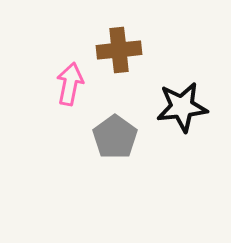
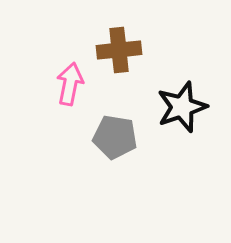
black star: rotated 12 degrees counterclockwise
gray pentagon: rotated 27 degrees counterclockwise
